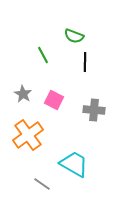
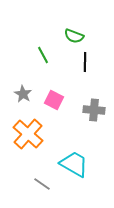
orange cross: moved 1 px up; rotated 12 degrees counterclockwise
